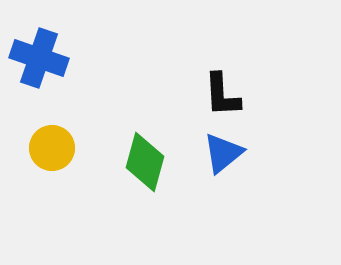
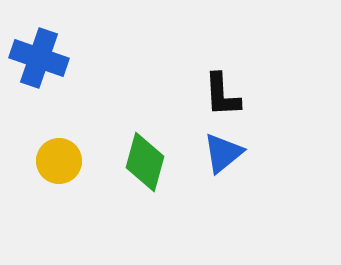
yellow circle: moved 7 px right, 13 px down
